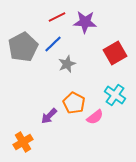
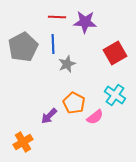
red line: rotated 30 degrees clockwise
blue line: rotated 48 degrees counterclockwise
